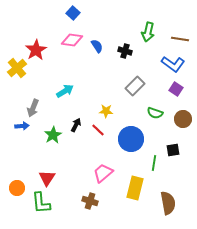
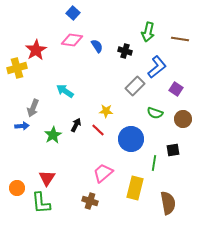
blue L-shape: moved 16 px left, 3 px down; rotated 75 degrees counterclockwise
yellow cross: rotated 24 degrees clockwise
cyan arrow: rotated 114 degrees counterclockwise
